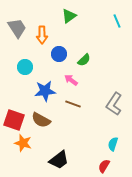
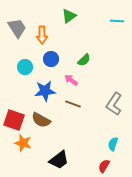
cyan line: rotated 64 degrees counterclockwise
blue circle: moved 8 px left, 5 px down
